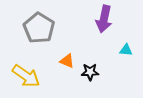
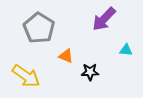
purple arrow: rotated 32 degrees clockwise
orange triangle: moved 1 px left, 5 px up
